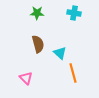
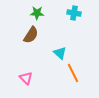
brown semicircle: moved 7 px left, 9 px up; rotated 48 degrees clockwise
orange line: rotated 12 degrees counterclockwise
